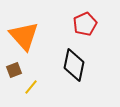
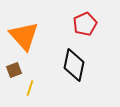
yellow line: moved 1 px left, 1 px down; rotated 21 degrees counterclockwise
